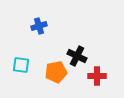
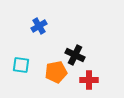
blue cross: rotated 14 degrees counterclockwise
black cross: moved 2 px left, 1 px up
red cross: moved 8 px left, 4 px down
